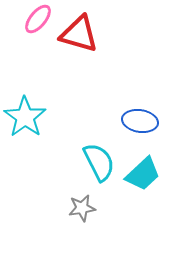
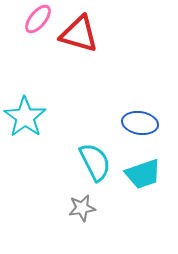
blue ellipse: moved 2 px down
cyan semicircle: moved 4 px left
cyan trapezoid: rotated 24 degrees clockwise
